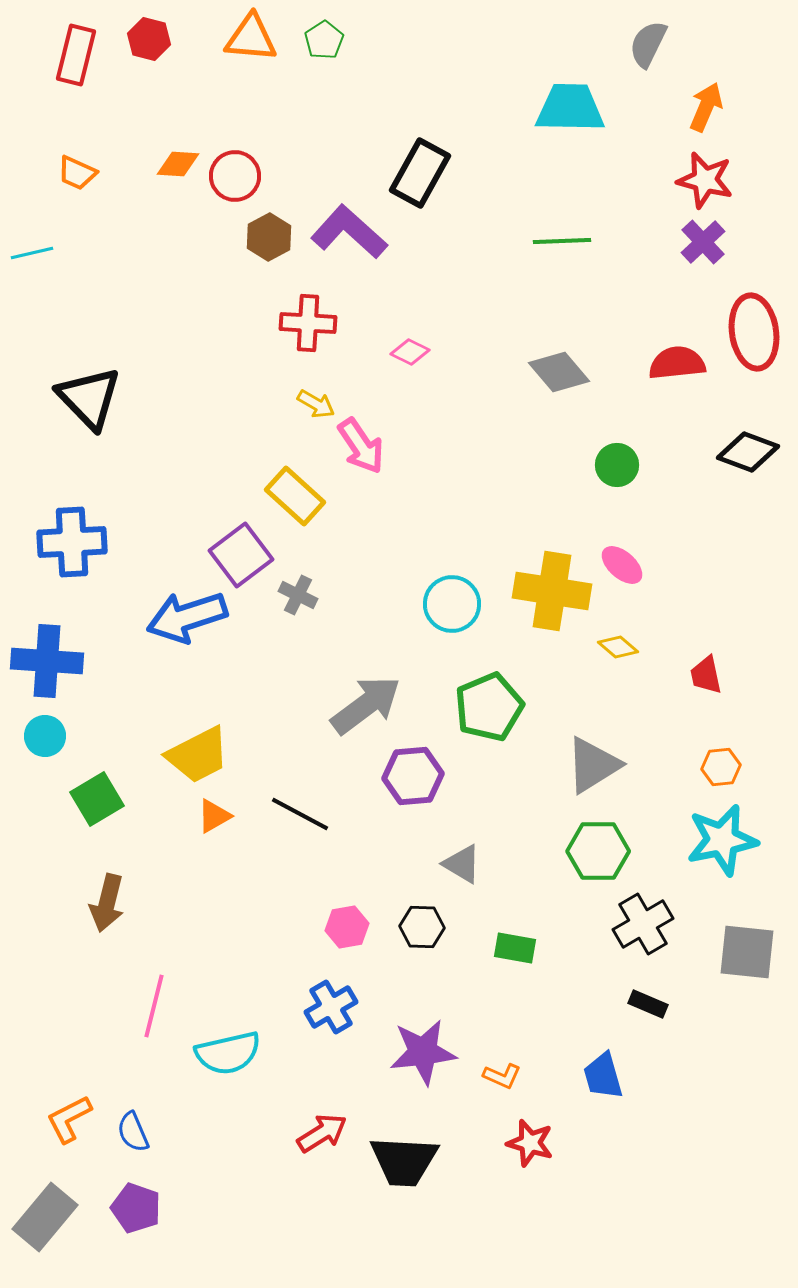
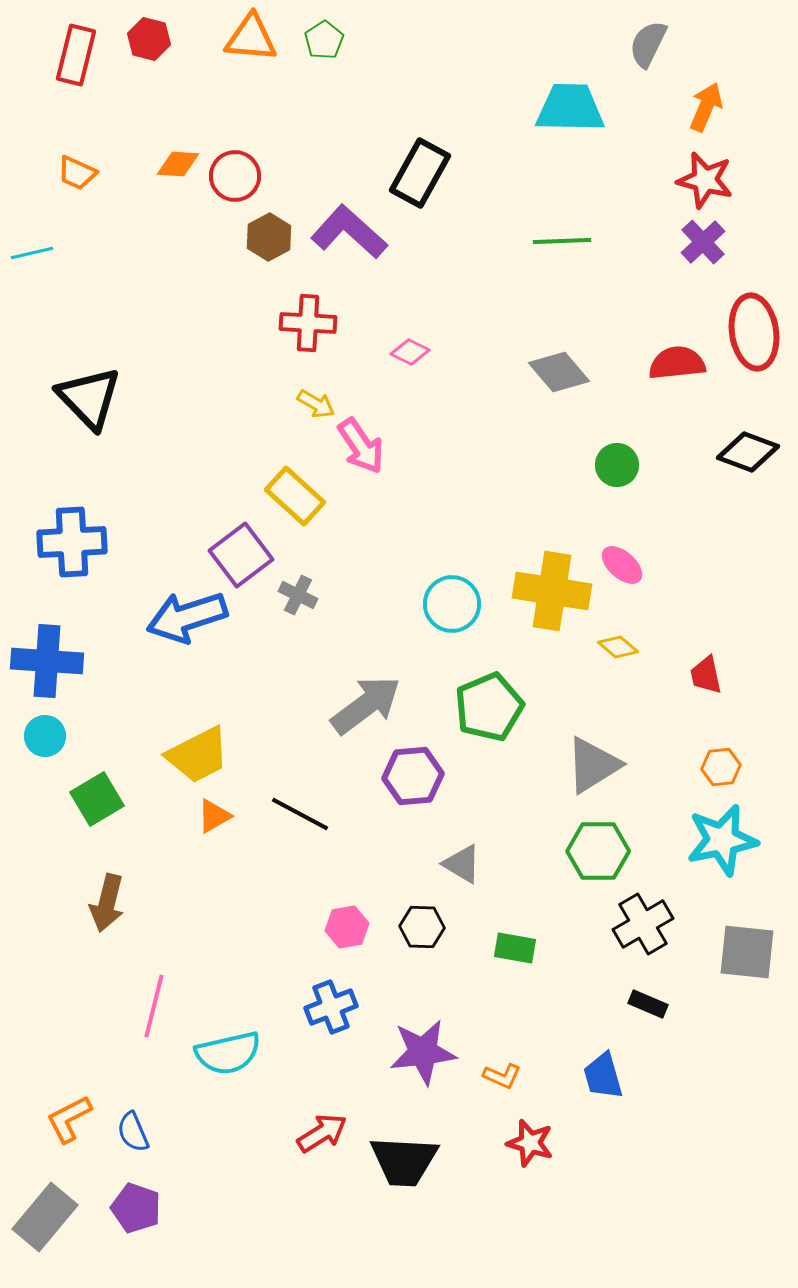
blue cross at (331, 1007): rotated 9 degrees clockwise
